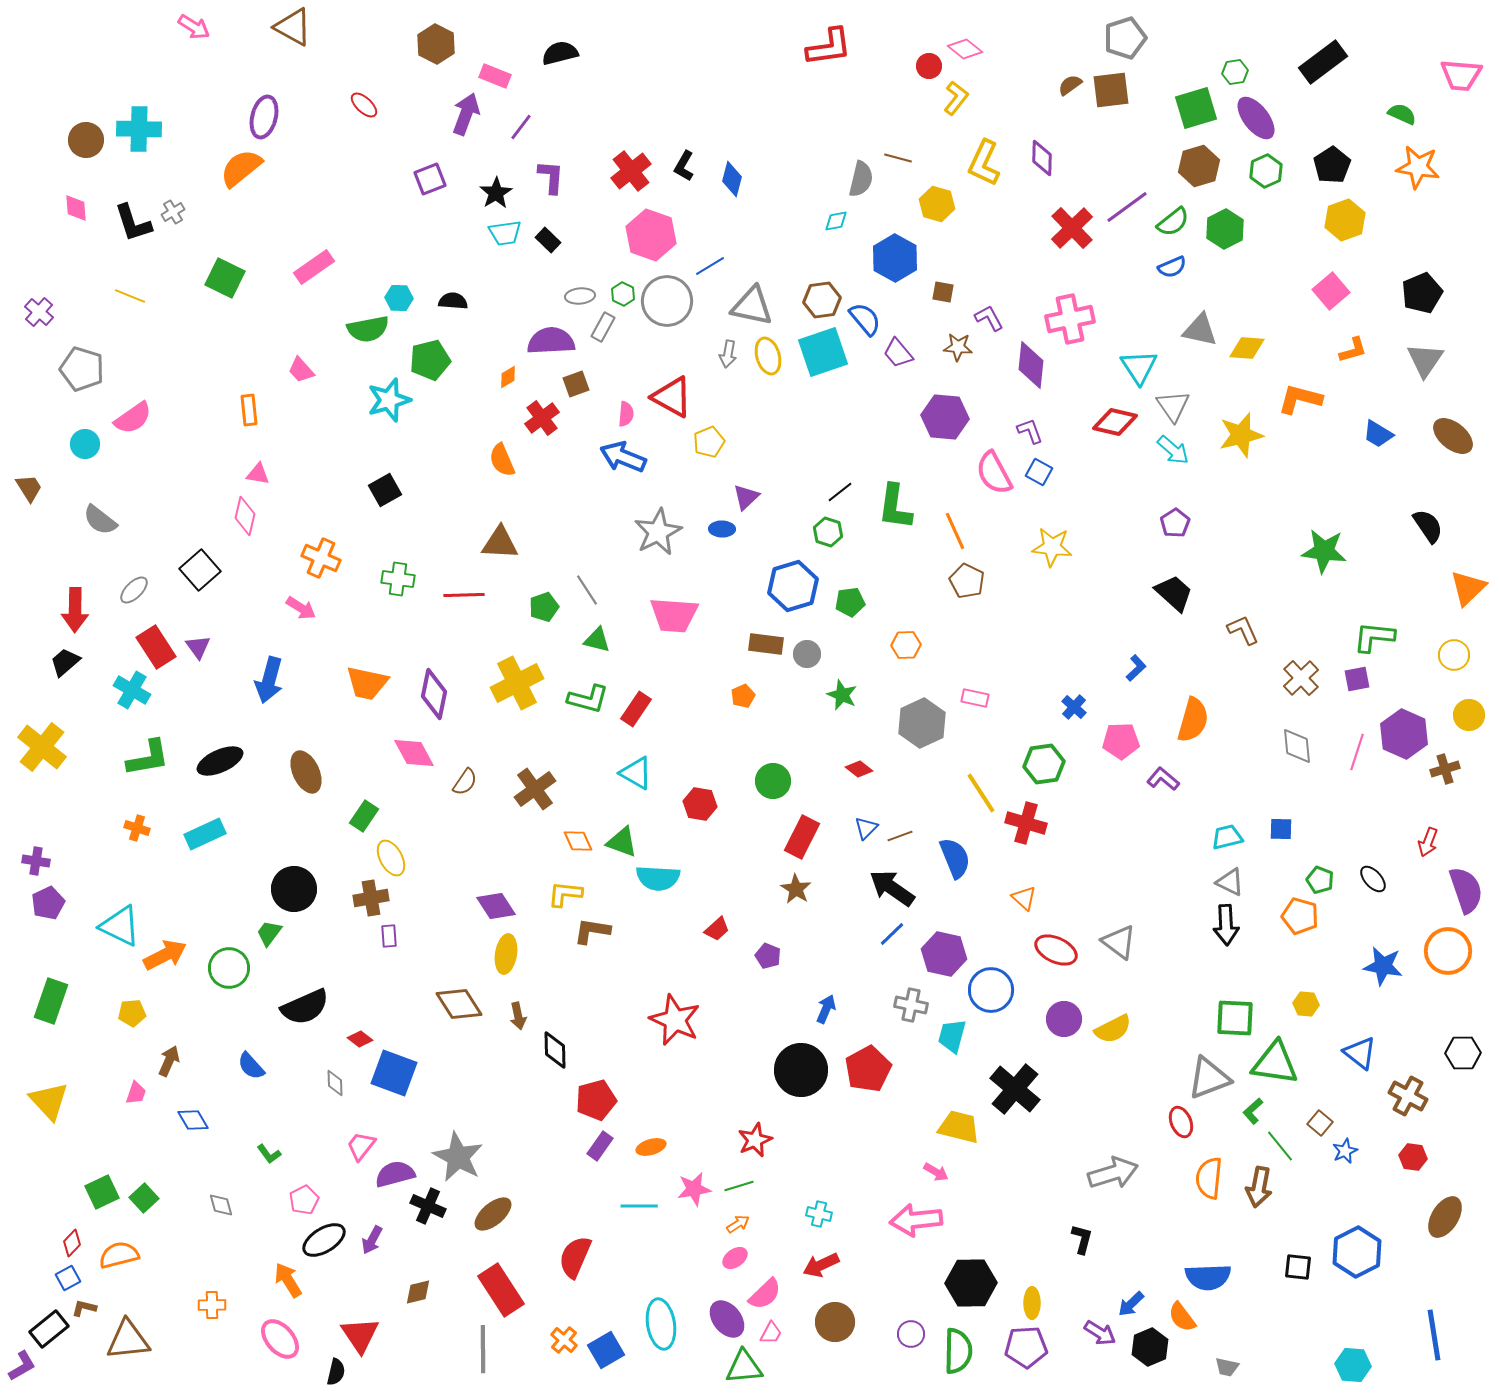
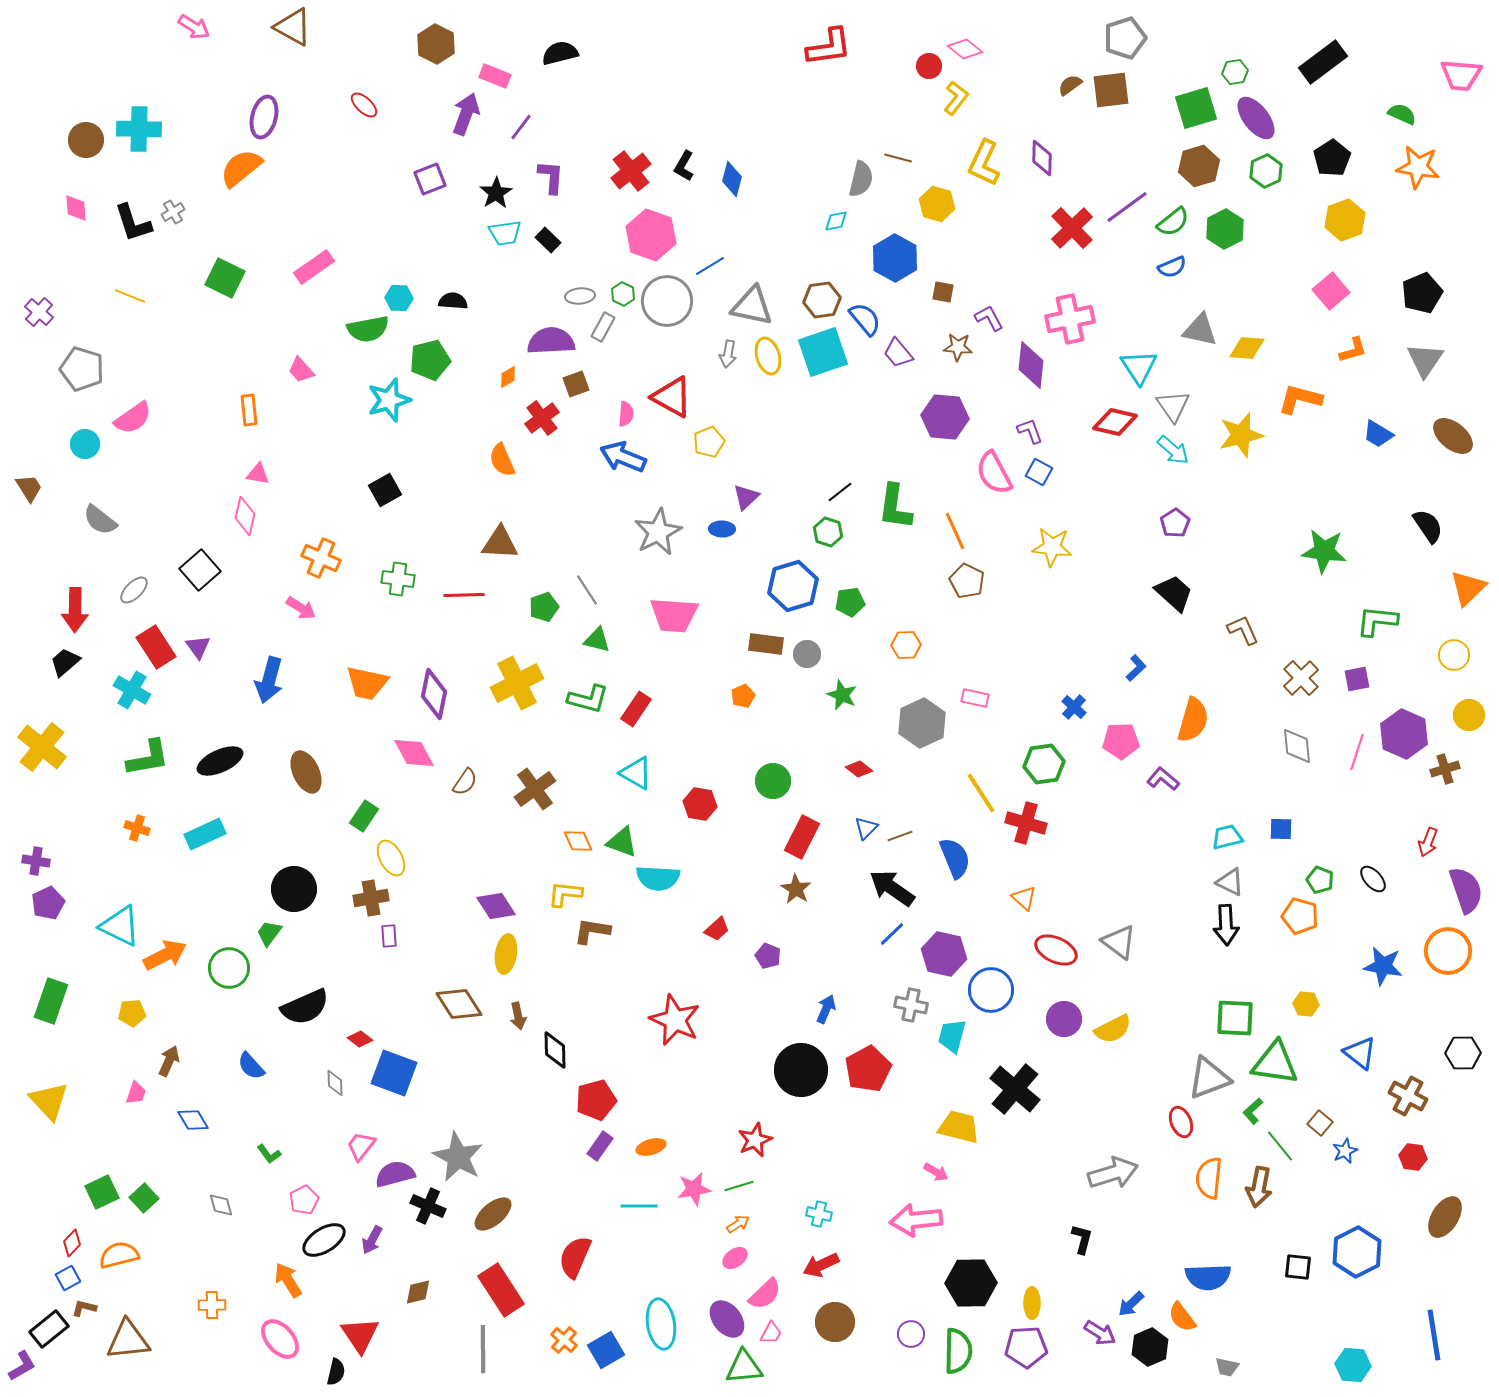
black pentagon at (1332, 165): moved 7 px up
green L-shape at (1374, 637): moved 3 px right, 16 px up
